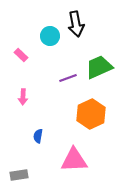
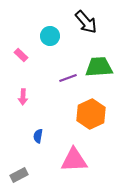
black arrow: moved 10 px right, 2 px up; rotated 30 degrees counterclockwise
green trapezoid: rotated 20 degrees clockwise
gray rectangle: rotated 18 degrees counterclockwise
